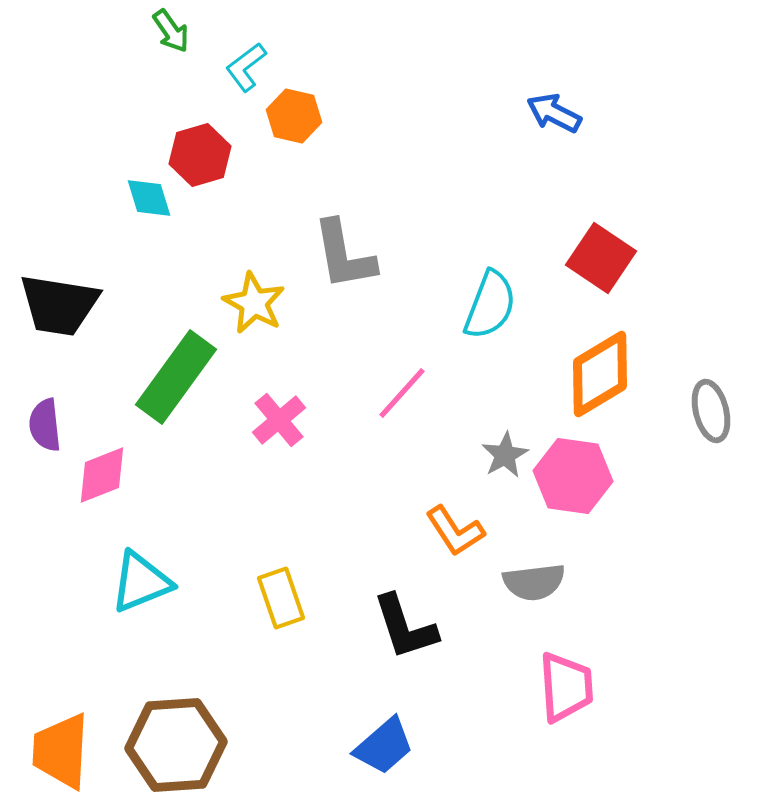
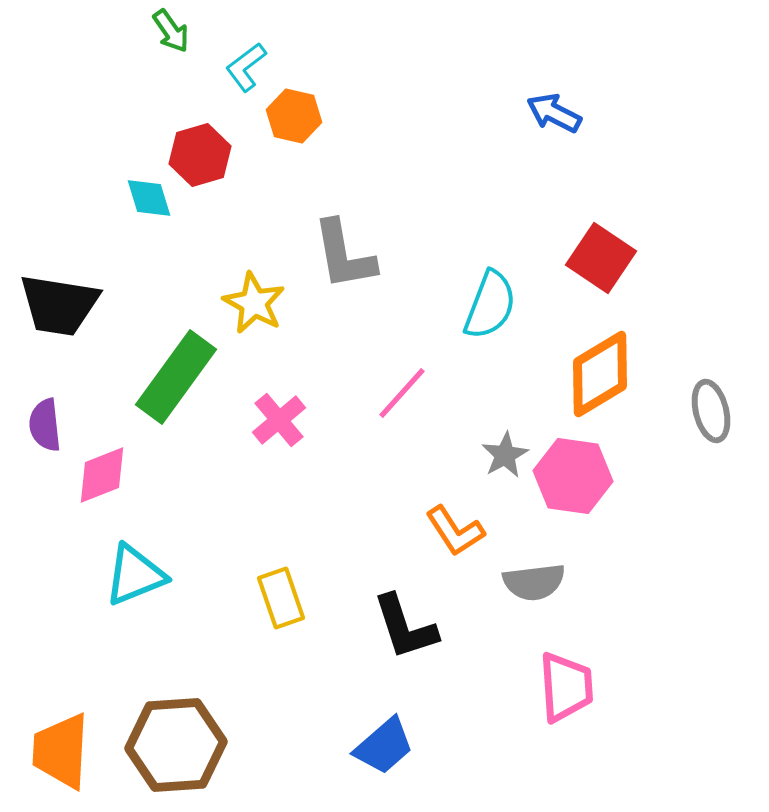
cyan triangle: moved 6 px left, 7 px up
